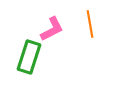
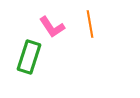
pink L-shape: moved 2 px up; rotated 84 degrees clockwise
